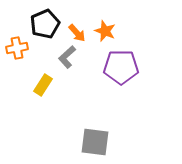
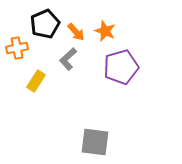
orange arrow: moved 1 px left, 1 px up
gray L-shape: moved 1 px right, 2 px down
purple pentagon: rotated 16 degrees counterclockwise
yellow rectangle: moved 7 px left, 4 px up
